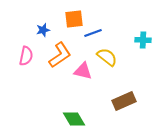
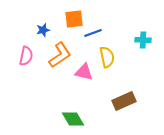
yellow semicircle: rotated 40 degrees clockwise
pink triangle: moved 1 px right, 1 px down
green diamond: moved 1 px left
